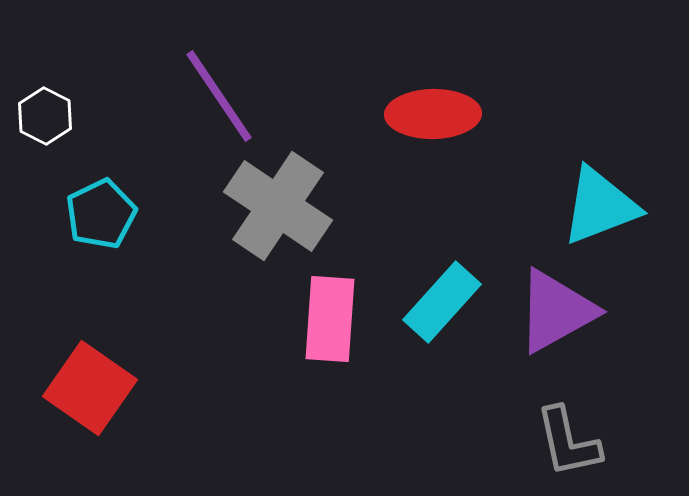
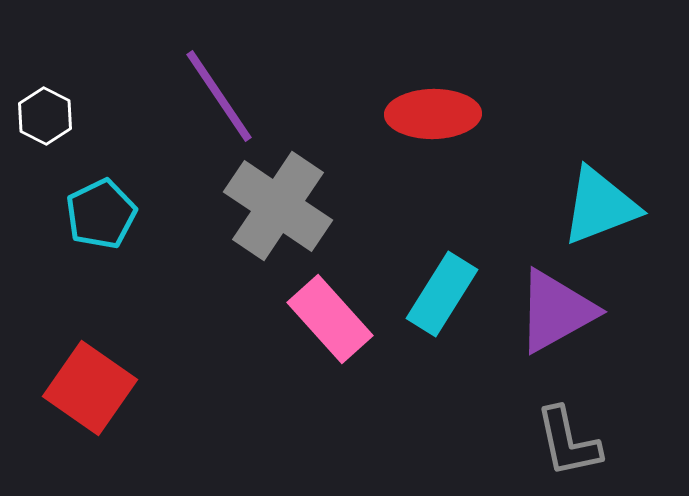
cyan rectangle: moved 8 px up; rotated 10 degrees counterclockwise
pink rectangle: rotated 46 degrees counterclockwise
